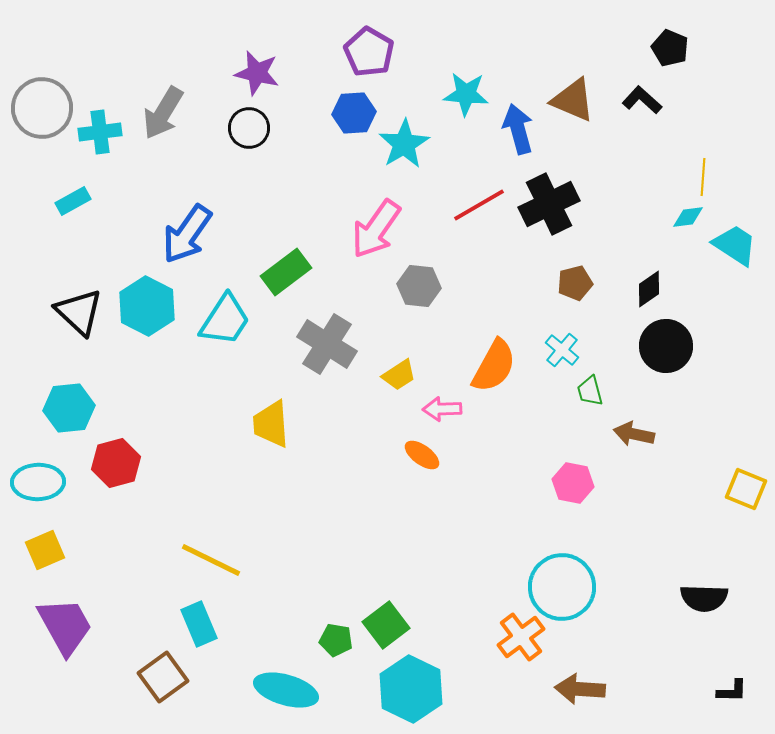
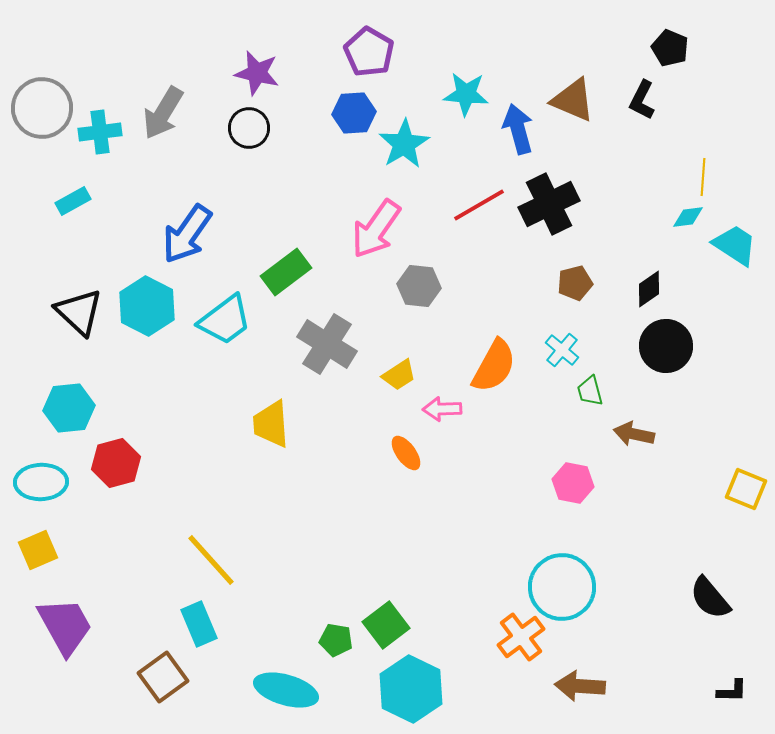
black L-shape at (642, 100): rotated 105 degrees counterclockwise
cyan trapezoid at (225, 320): rotated 20 degrees clockwise
orange ellipse at (422, 455): moved 16 px left, 2 px up; rotated 18 degrees clockwise
cyan ellipse at (38, 482): moved 3 px right
yellow square at (45, 550): moved 7 px left
yellow line at (211, 560): rotated 22 degrees clockwise
black semicircle at (704, 598): moved 6 px right; rotated 48 degrees clockwise
brown arrow at (580, 689): moved 3 px up
